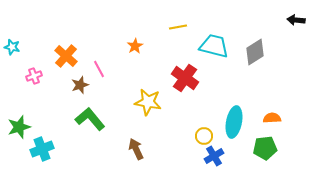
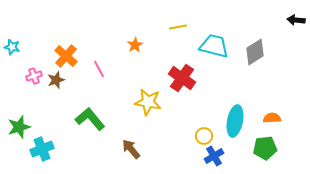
orange star: moved 1 px up
red cross: moved 3 px left
brown star: moved 24 px left, 5 px up
cyan ellipse: moved 1 px right, 1 px up
brown arrow: moved 5 px left; rotated 15 degrees counterclockwise
